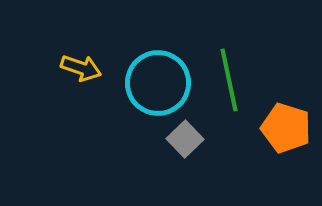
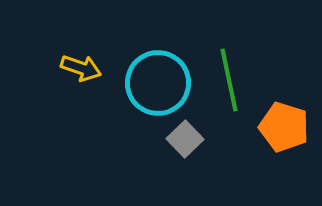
orange pentagon: moved 2 px left, 1 px up
